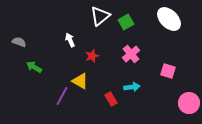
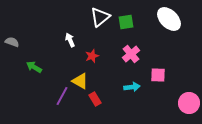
white triangle: moved 1 px down
green square: rotated 21 degrees clockwise
gray semicircle: moved 7 px left
pink square: moved 10 px left, 4 px down; rotated 14 degrees counterclockwise
red rectangle: moved 16 px left
